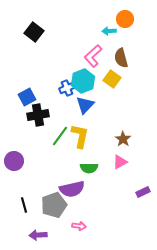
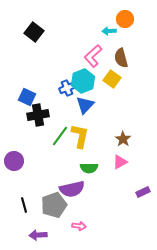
blue square: rotated 36 degrees counterclockwise
